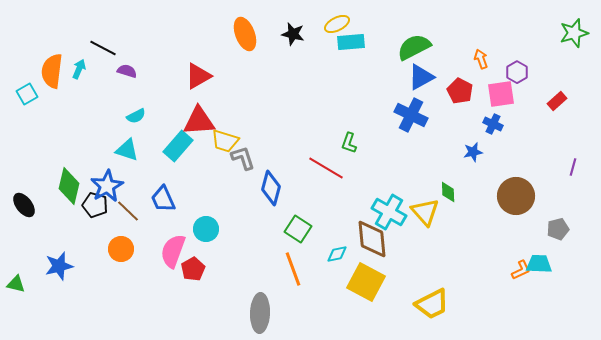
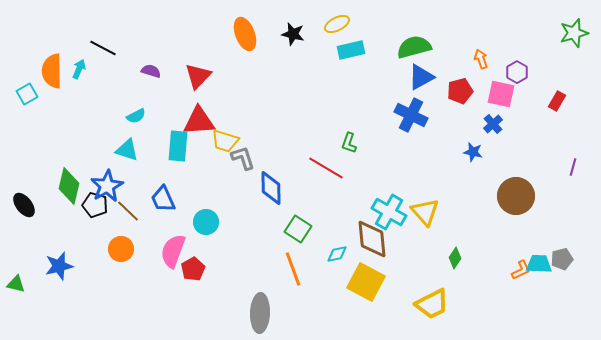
cyan rectangle at (351, 42): moved 8 px down; rotated 8 degrees counterclockwise
green semicircle at (414, 47): rotated 12 degrees clockwise
orange semicircle at (52, 71): rotated 8 degrees counterclockwise
purple semicircle at (127, 71): moved 24 px right
red triangle at (198, 76): rotated 16 degrees counterclockwise
red pentagon at (460, 91): rotated 30 degrees clockwise
pink square at (501, 94): rotated 20 degrees clockwise
red rectangle at (557, 101): rotated 18 degrees counterclockwise
blue cross at (493, 124): rotated 24 degrees clockwise
cyan rectangle at (178, 146): rotated 36 degrees counterclockwise
blue star at (473, 152): rotated 24 degrees clockwise
blue diamond at (271, 188): rotated 16 degrees counterclockwise
green diamond at (448, 192): moved 7 px right, 66 px down; rotated 35 degrees clockwise
cyan circle at (206, 229): moved 7 px up
gray pentagon at (558, 229): moved 4 px right, 30 px down
